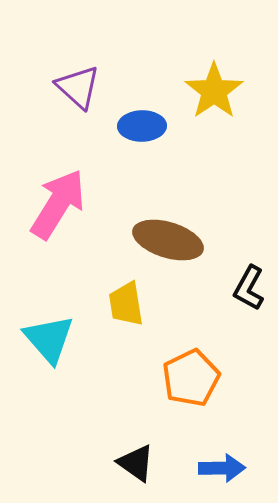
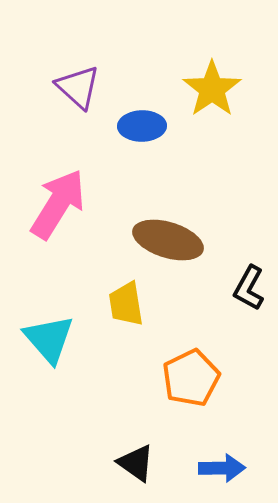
yellow star: moved 2 px left, 2 px up
